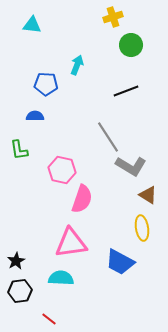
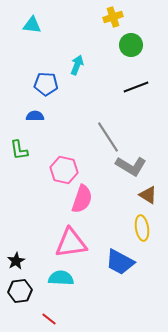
black line: moved 10 px right, 4 px up
pink hexagon: moved 2 px right
